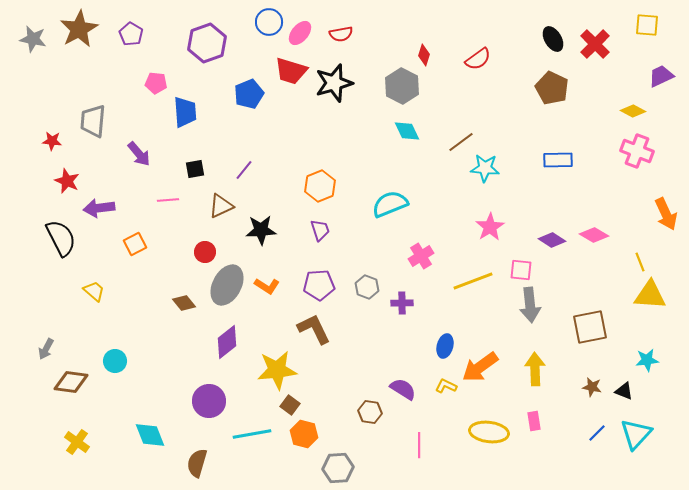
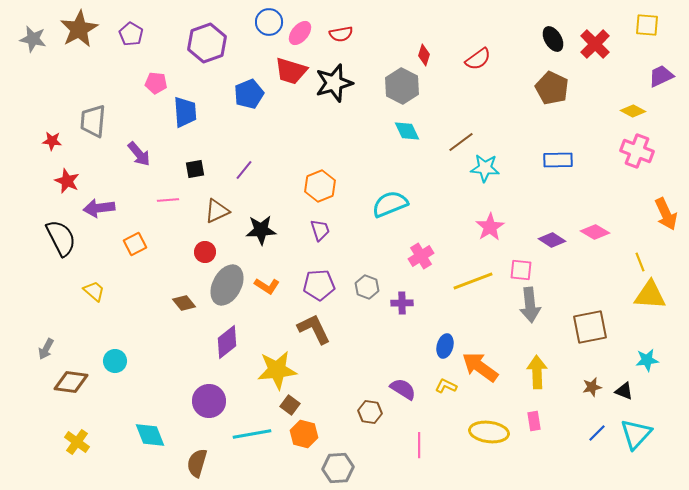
brown triangle at (221, 206): moved 4 px left, 5 px down
pink diamond at (594, 235): moved 1 px right, 3 px up
orange arrow at (480, 367): rotated 72 degrees clockwise
yellow arrow at (535, 369): moved 2 px right, 3 px down
brown star at (592, 387): rotated 24 degrees counterclockwise
